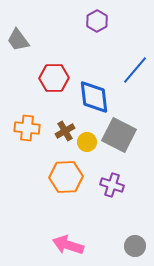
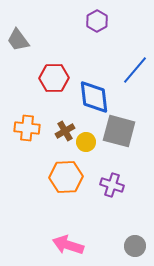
gray square: moved 4 px up; rotated 12 degrees counterclockwise
yellow circle: moved 1 px left
